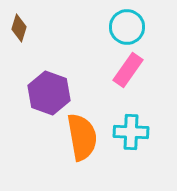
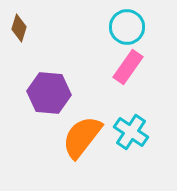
pink rectangle: moved 3 px up
purple hexagon: rotated 15 degrees counterclockwise
cyan cross: rotated 32 degrees clockwise
orange semicircle: rotated 132 degrees counterclockwise
